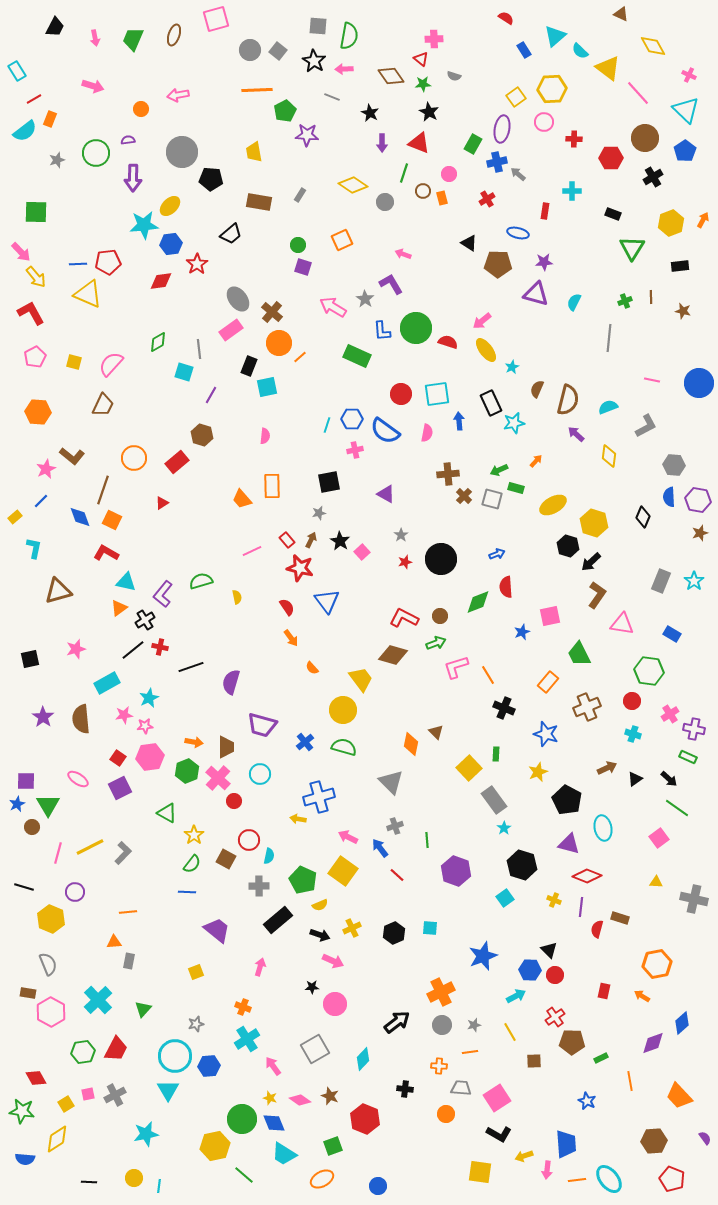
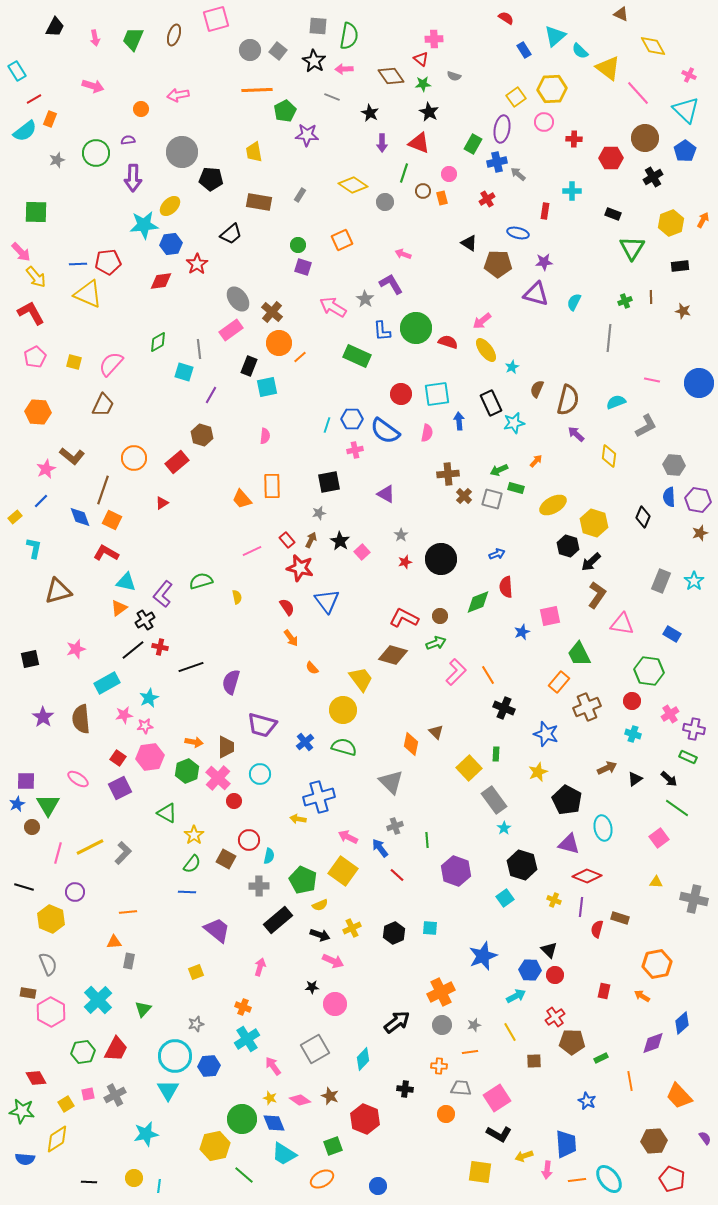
cyan semicircle at (608, 407): moved 8 px right, 5 px up
pink L-shape at (456, 667): moved 5 px down; rotated 152 degrees clockwise
orange rectangle at (548, 682): moved 11 px right
